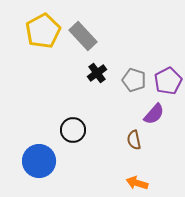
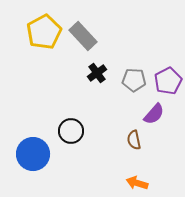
yellow pentagon: moved 1 px right, 1 px down
gray pentagon: rotated 15 degrees counterclockwise
black circle: moved 2 px left, 1 px down
blue circle: moved 6 px left, 7 px up
